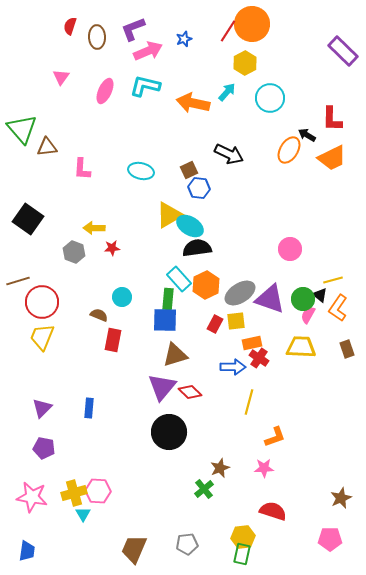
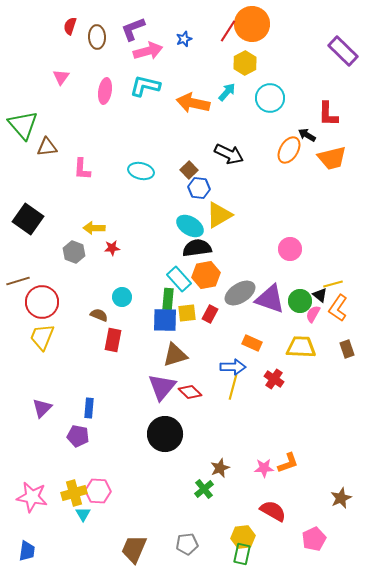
pink arrow at (148, 51): rotated 8 degrees clockwise
pink ellipse at (105, 91): rotated 15 degrees counterclockwise
red L-shape at (332, 119): moved 4 px left, 5 px up
green triangle at (22, 129): moved 1 px right, 4 px up
orange trapezoid at (332, 158): rotated 12 degrees clockwise
brown square at (189, 170): rotated 18 degrees counterclockwise
yellow triangle at (169, 215): moved 50 px right
yellow line at (333, 280): moved 4 px down
orange hexagon at (206, 285): moved 10 px up; rotated 16 degrees clockwise
green circle at (303, 299): moved 3 px left, 2 px down
pink semicircle at (308, 315): moved 5 px right, 1 px up
yellow square at (236, 321): moved 49 px left, 8 px up
red rectangle at (215, 324): moved 5 px left, 10 px up
orange rectangle at (252, 343): rotated 36 degrees clockwise
red cross at (259, 358): moved 15 px right, 21 px down
yellow line at (249, 402): moved 16 px left, 15 px up
black circle at (169, 432): moved 4 px left, 2 px down
orange L-shape at (275, 437): moved 13 px right, 26 px down
purple pentagon at (44, 448): moved 34 px right, 12 px up
red semicircle at (273, 511): rotated 12 degrees clockwise
pink pentagon at (330, 539): moved 16 px left; rotated 25 degrees counterclockwise
